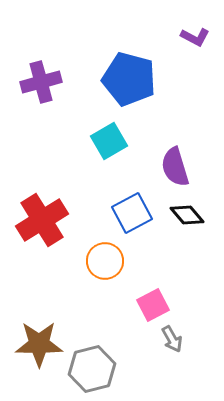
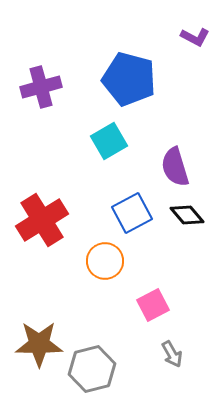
purple cross: moved 5 px down
gray arrow: moved 15 px down
